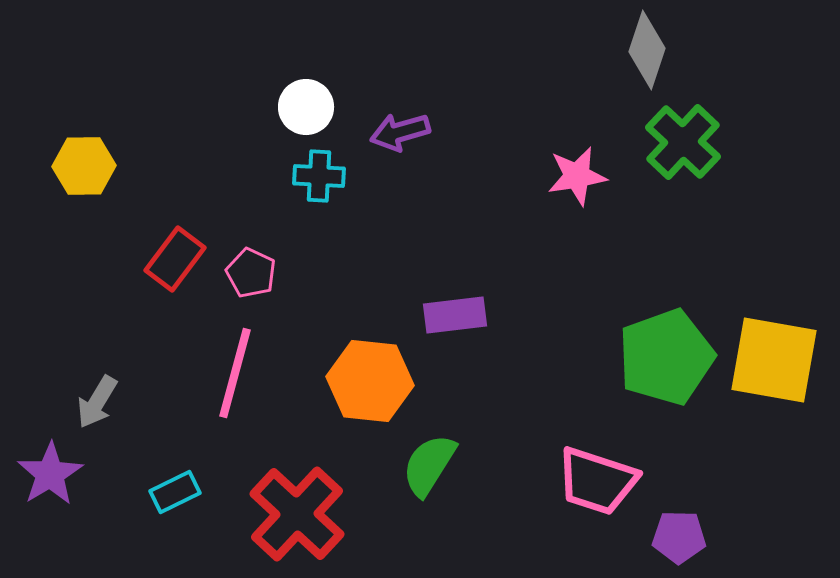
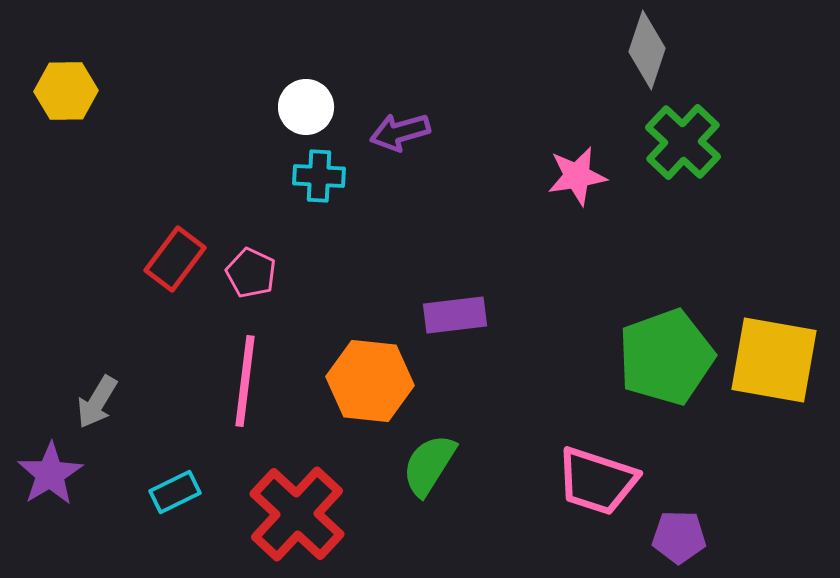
yellow hexagon: moved 18 px left, 75 px up
pink line: moved 10 px right, 8 px down; rotated 8 degrees counterclockwise
